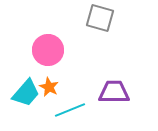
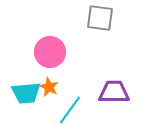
gray square: rotated 8 degrees counterclockwise
pink circle: moved 2 px right, 2 px down
cyan trapezoid: rotated 44 degrees clockwise
cyan line: rotated 32 degrees counterclockwise
